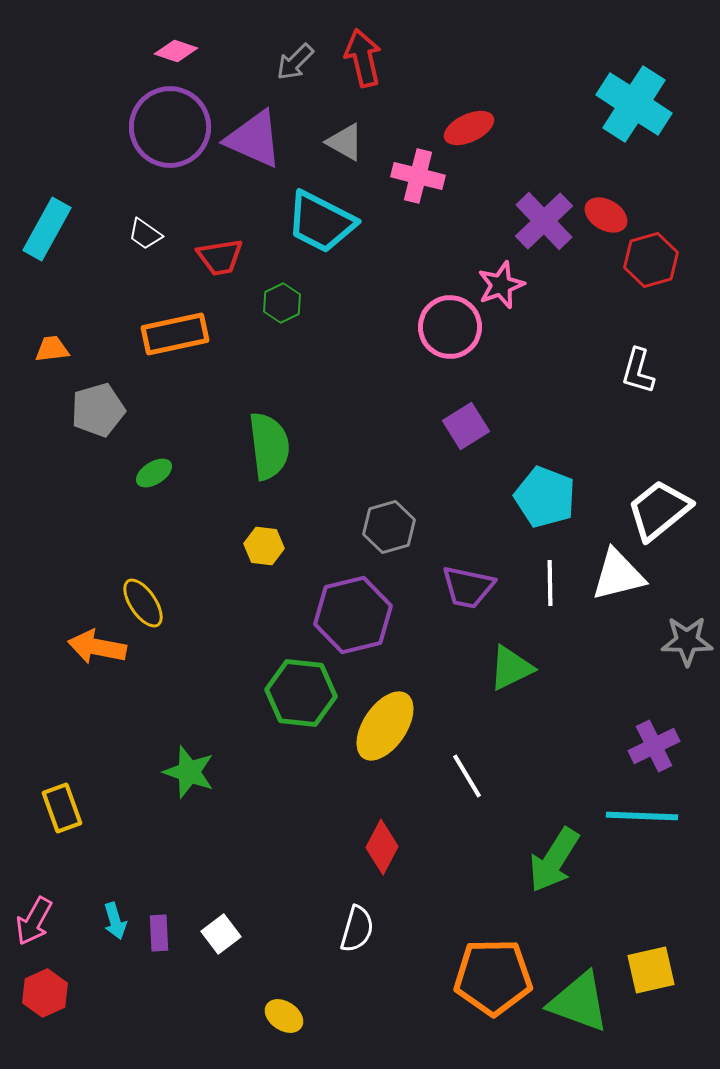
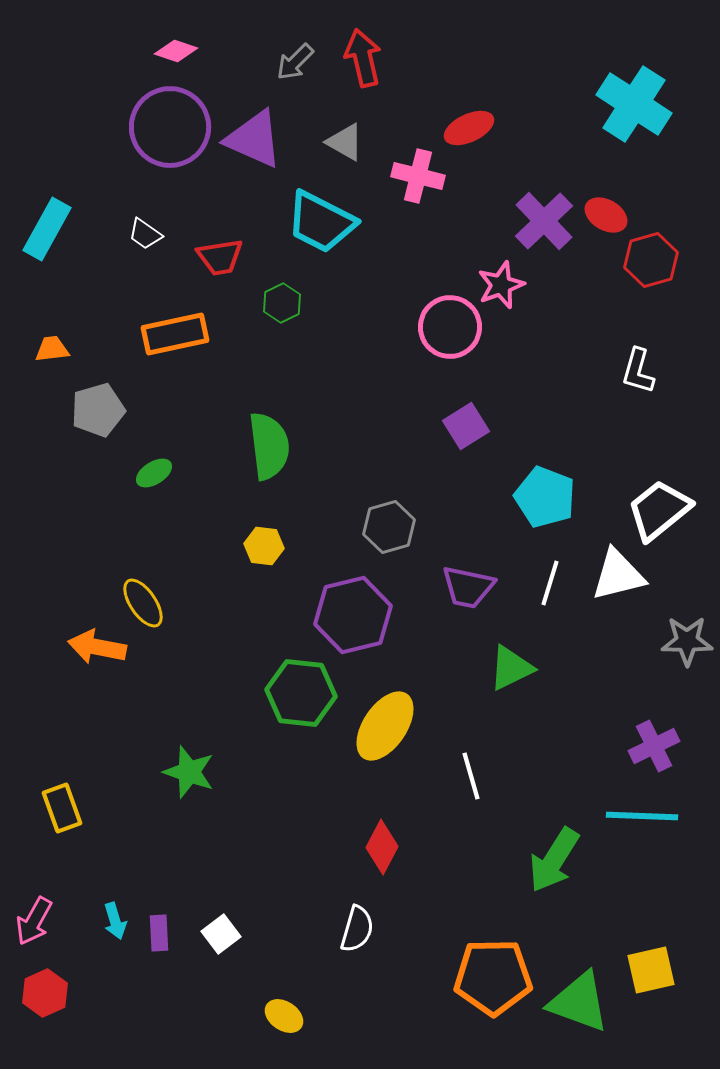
white line at (550, 583): rotated 18 degrees clockwise
white line at (467, 776): moved 4 px right; rotated 15 degrees clockwise
